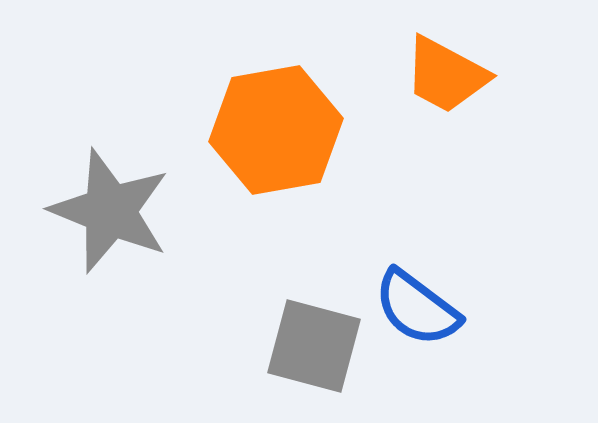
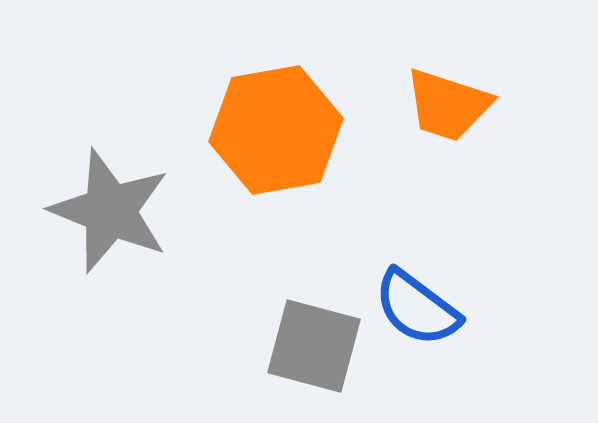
orange trapezoid: moved 2 px right, 30 px down; rotated 10 degrees counterclockwise
